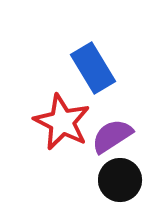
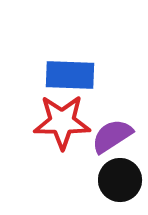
blue rectangle: moved 23 px left, 7 px down; rotated 57 degrees counterclockwise
red star: rotated 26 degrees counterclockwise
